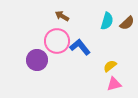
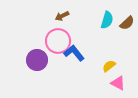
brown arrow: rotated 56 degrees counterclockwise
cyan semicircle: moved 1 px up
pink circle: moved 1 px right
blue L-shape: moved 6 px left, 6 px down
yellow semicircle: moved 1 px left
pink triangle: moved 4 px right, 1 px up; rotated 42 degrees clockwise
